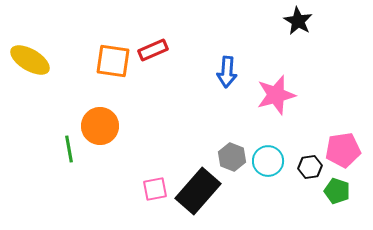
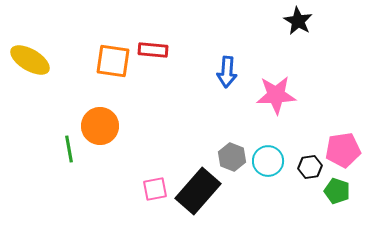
red rectangle: rotated 28 degrees clockwise
pink star: rotated 12 degrees clockwise
